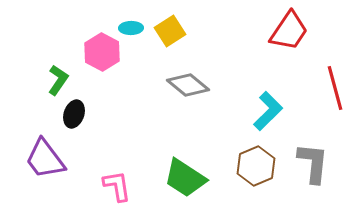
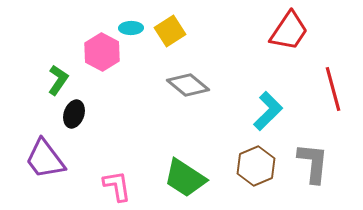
red line: moved 2 px left, 1 px down
